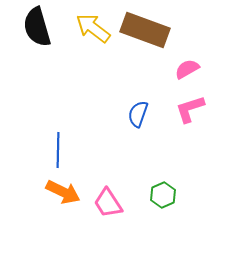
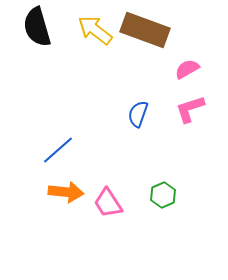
yellow arrow: moved 2 px right, 2 px down
blue line: rotated 48 degrees clockwise
orange arrow: moved 3 px right; rotated 20 degrees counterclockwise
